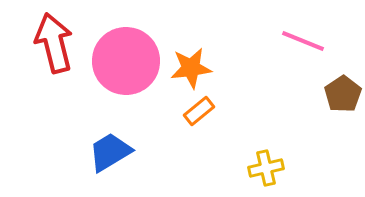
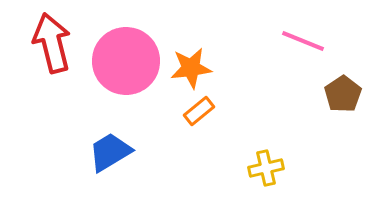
red arrow: moved 2 px left
